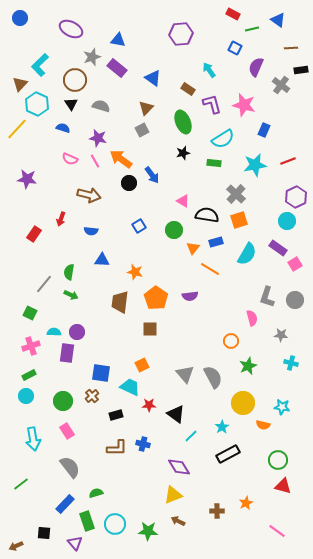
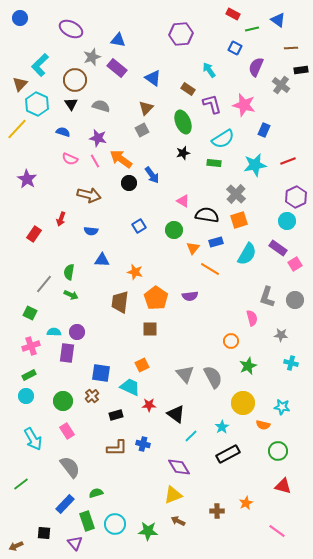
blue semicircle at (63, 128): moved 4 px down
purple star at (27, 179): rotated 24 degrees clockwise
cyan arrow at (33, 439): rotated 20 degrees counterclockwise
green circle at (278, 460): moved 9 px up
